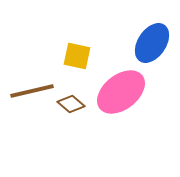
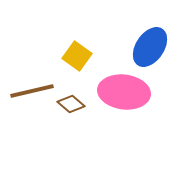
blue ellipse: moved 2 px left, 4 px down
yellow square: rotated 24 degrees clockwise
pink ellipse: moved 3 px right; rotated 45 degrees clockwise
